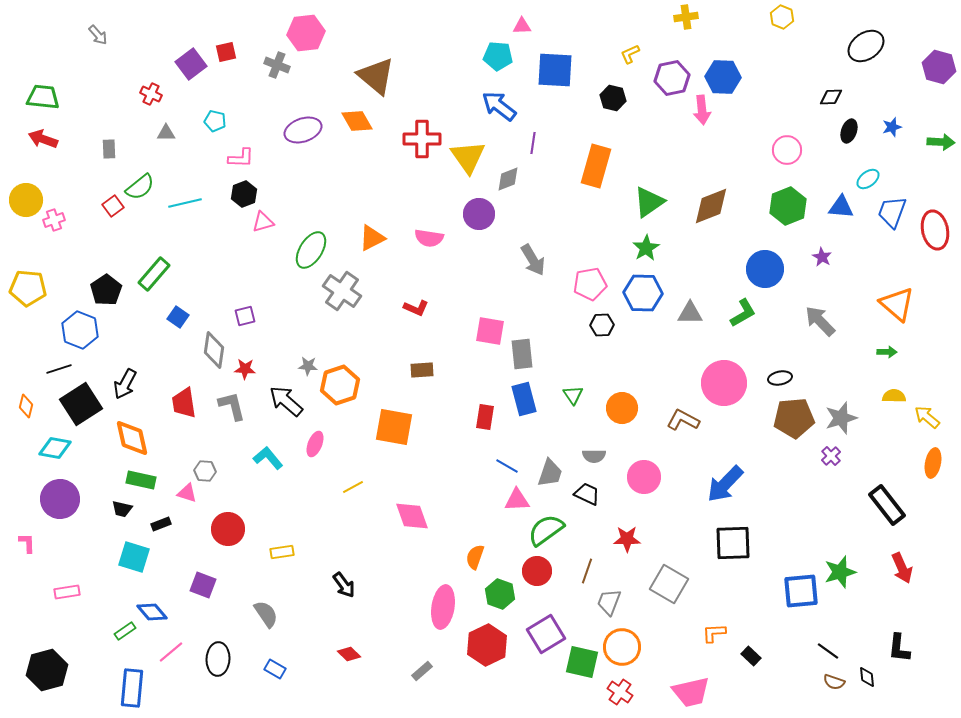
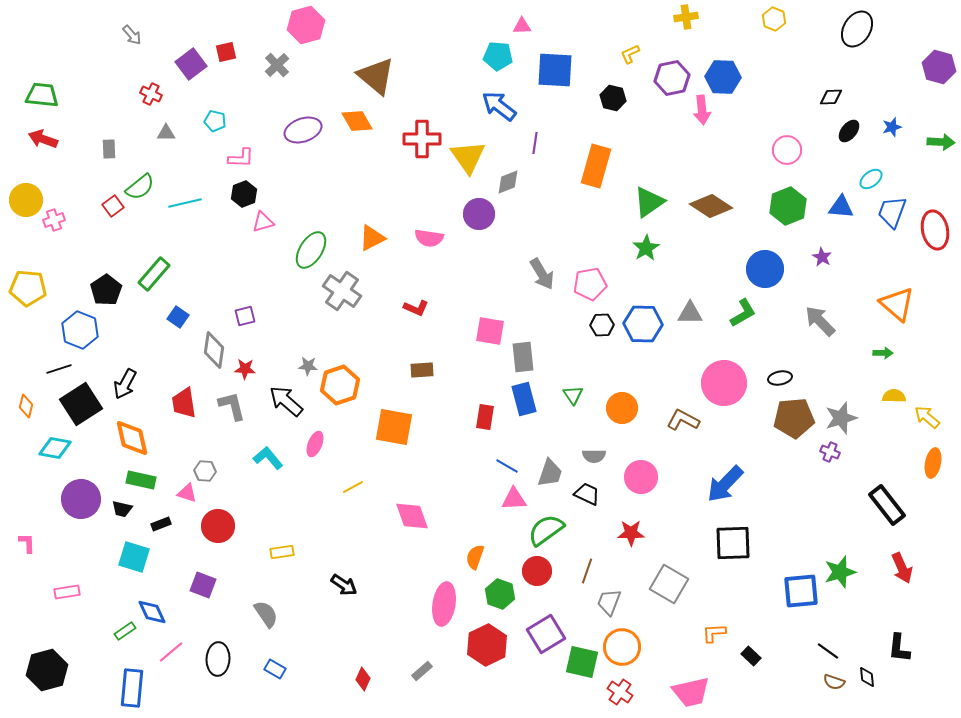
yellow hexagon at (782, 17): moved 8 px left, 2 px down
pink hexagon at (306, 33): moved 8 px up; rotated 9 degrees counterclockwise
gray arrow at (98, 35): moved 34 px right
black ellipse at (866, 46): moved 9 px left, 17 px up; rotated 24 degrees counterclockwise
gray cross at (277, 65): rotated 25 degrees clockwise
green trapezoid at (43, 97): moved 1 px left, 2 px up
black ellipse at (849, 131): rotated 20 degrees clockwise
purple line at (533, 143): moved 2 px right
gray diamond at (508, 179): moved 3 px down
cyan ellipse at (868, 179): moved 3 px right
brown diamond at (711, 206): rotated 54 degrees clockwise
gray arrow at (533, 260): moved 9 px right, 14 px down
blue hexagon at (643, 293): moved 31 px down
green arrow at (887, 352): moved 4 px left, 1 px down
gray rectangle at (522, 354): moved 1 px right, 3 px down
purple cross at (831, 456): moved 1 px left, 4 px up; rotated 24 degrees counterclockwise
pink circle at (644, 477): moved 3 px left
purple circle at (60, 499): moved 21 px right
pink triangle at (517, 500): moved 3 px left, 1 px up
red circle at (228, 529): moved 10 px left, 3 px up
red star at (627, 539): moved 4 px right, 6 px up
black arrow at (344, 585): rotated 20 degrees counterclockwise
pink ellipse at (443, 607): moved 1 px right, 3 px up
blue diamond at (152, 612): rotated 16 degrees clockwise
red diamond at (349, 654): moved 14 px right, 25 px down; rotated 70 degrees clockwise
